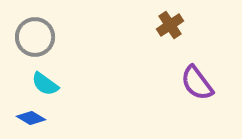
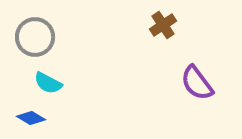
brown cross: moved 7 px left
cyan semicircle: moved 3 px right, 1 px up; rotated 8 degrees counterclockwise
